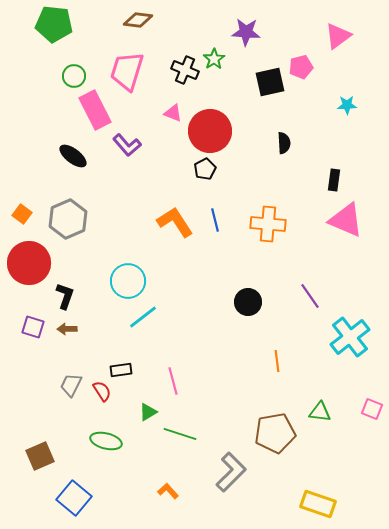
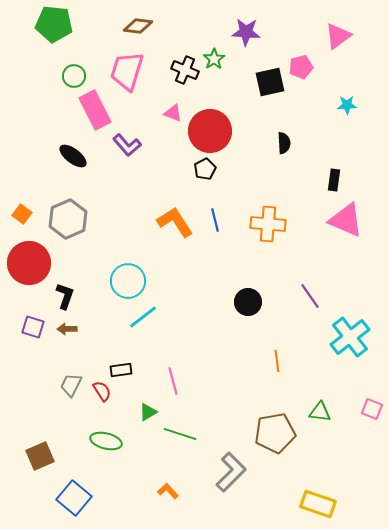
brown diamond at (138, 20): moved 6 px down
